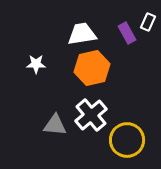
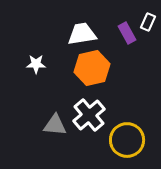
white cross: moved 2 px left
